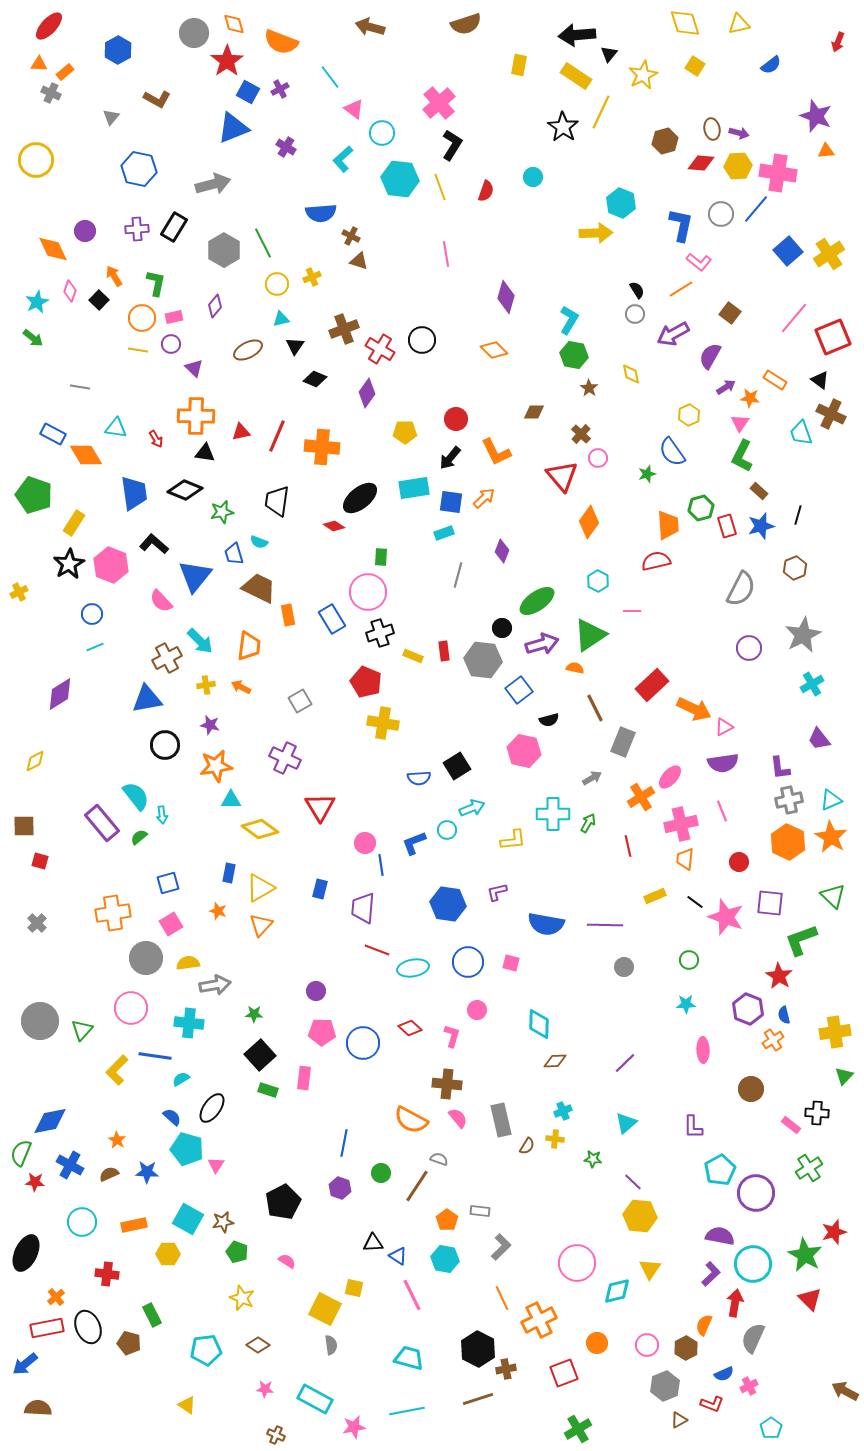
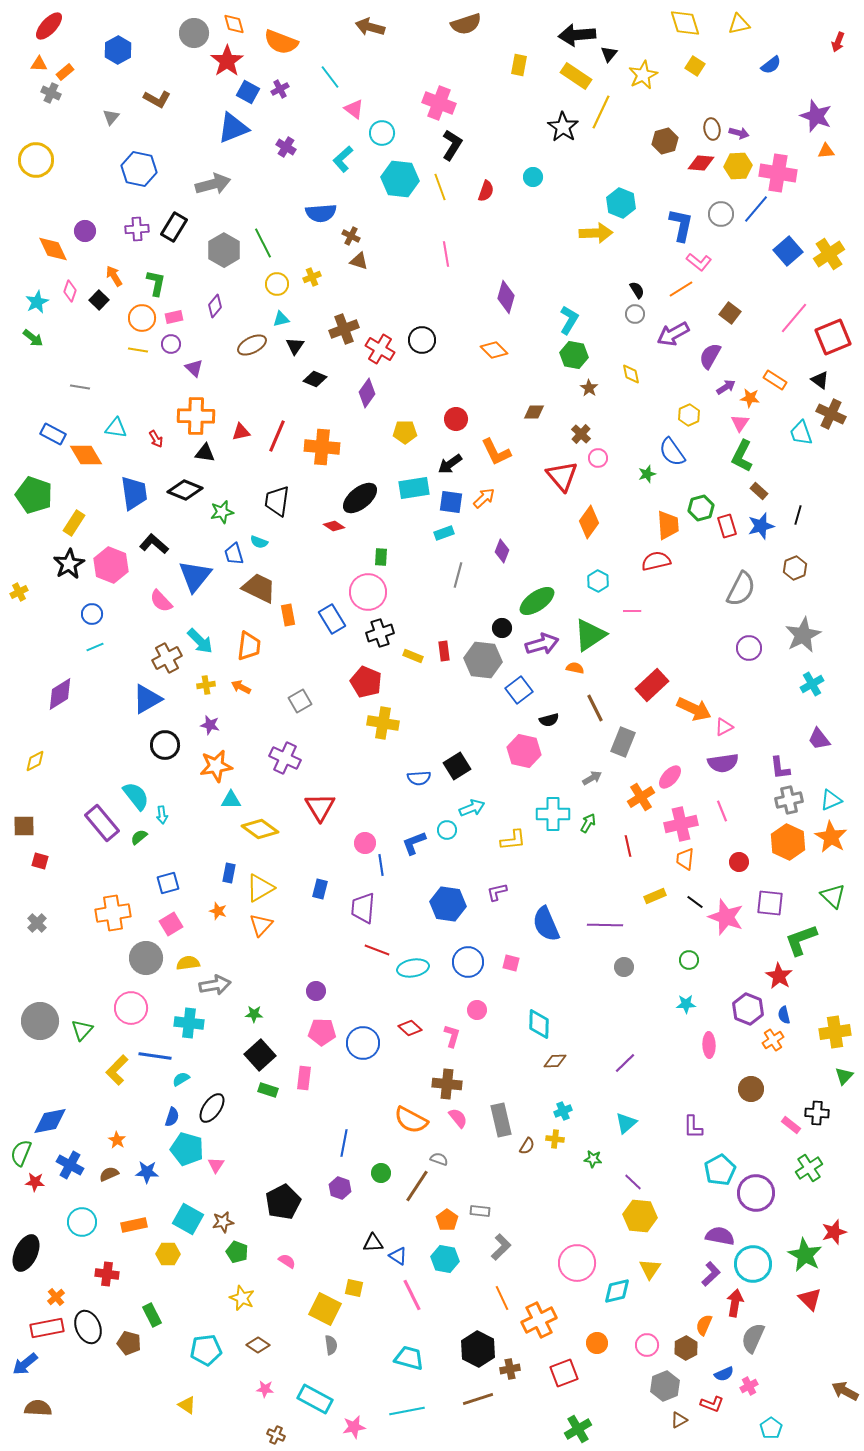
pink cross at (439, 103): rotated 28 degrees counterclockwise
brown ellipse at (248, 350): moved 4 px right, 5 px up
black arrow at (450, 458): moved 6 px down; rotated 15 degrees clockwise
blue triangle at (147, 699): rotated 20 degrees counterclockwise
blue semicircle at (546, 924): rotated 57 degrees clockwise
pink ellipse at (703, 1050): moved 6 px right, 5 px up
blue semicircle at (172, 1117): rotated 66 degrees clockwise
brown cross at (506, 1369): moved 4 px right
